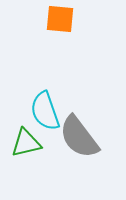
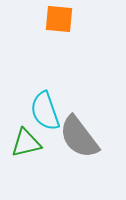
orange square: moved 1 px left
